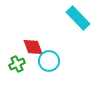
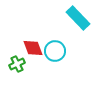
red diamond: moved 1 px down
cyan circle: moved 6 px right, 10 px up
